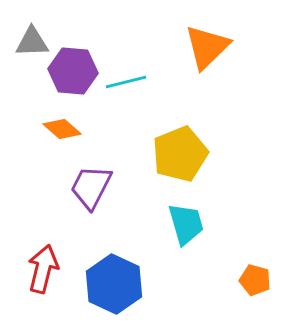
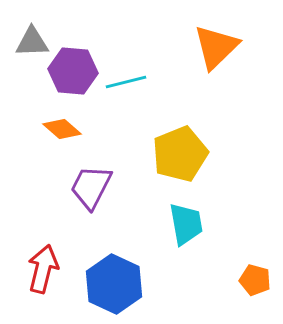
orange triangle: moved 9 px right
cyan trapezoid: rotated 6 degrees clockwise
